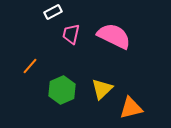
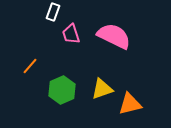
white rectangle: rotated 42 degrees counterclockwise
pink trapezoid: rotated 30 degrees counterclockwise
yellow triangle: rotated 25 degrees clockwise
orange triangle: moved 1 px left, 4 px up
